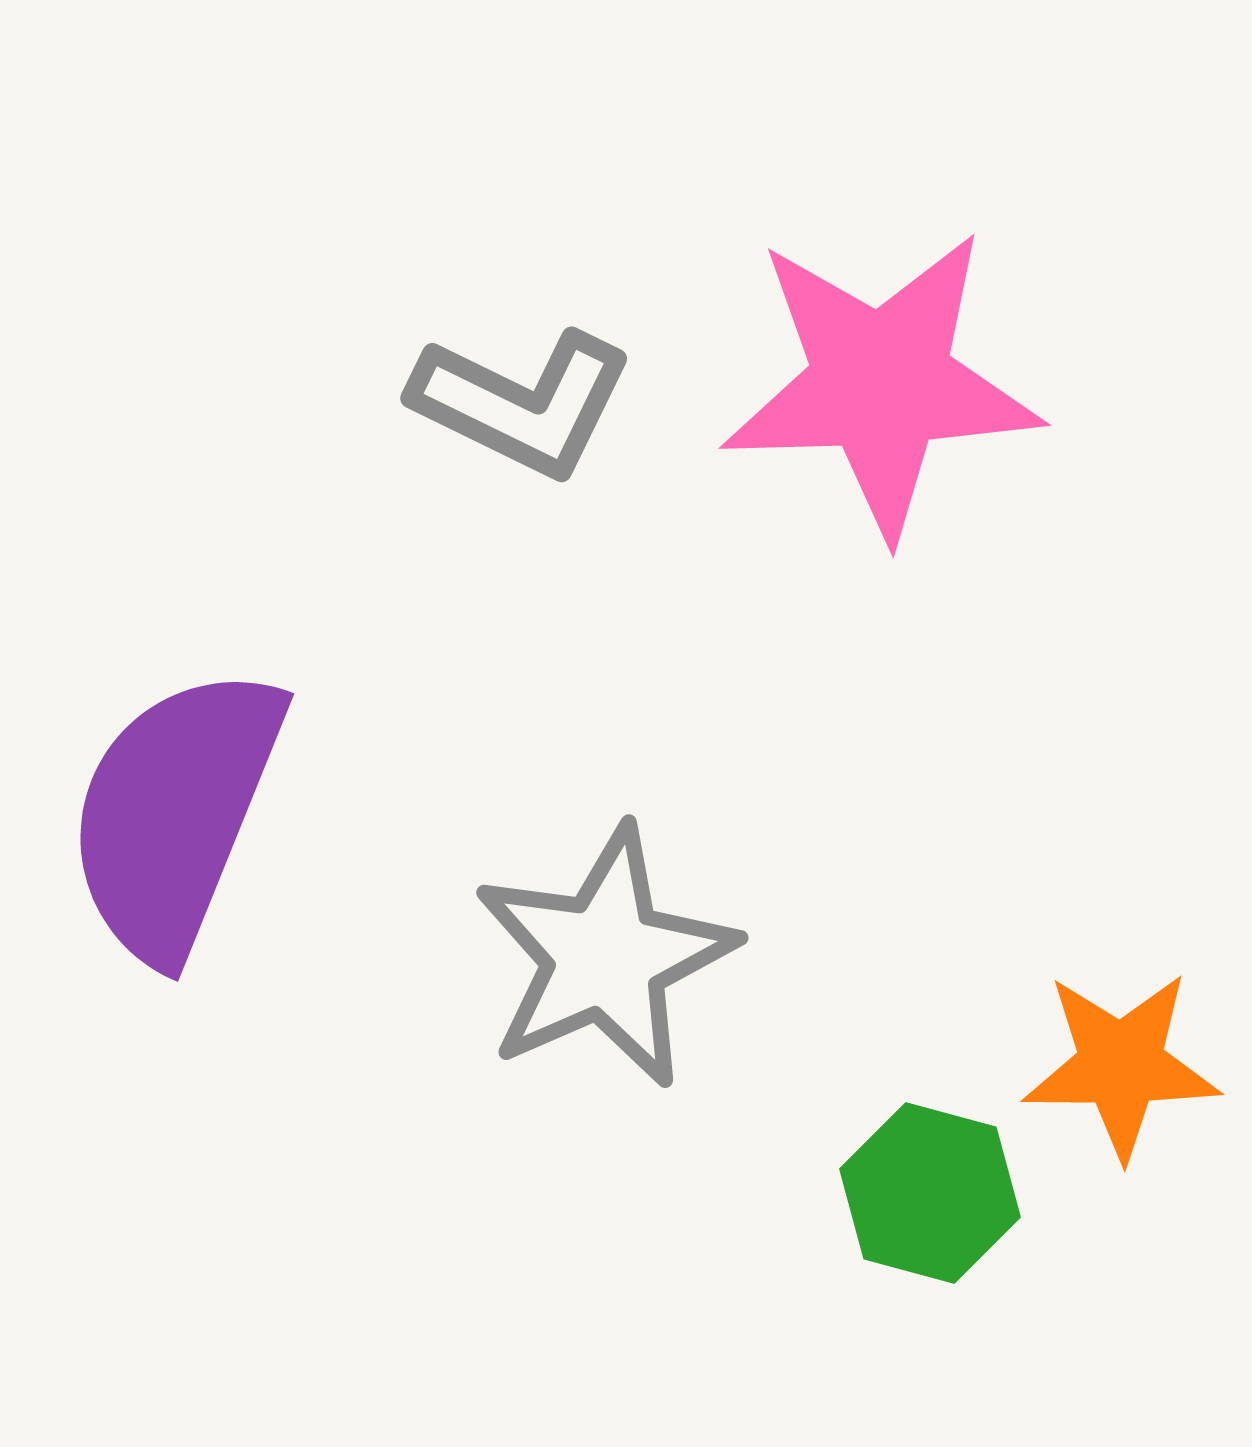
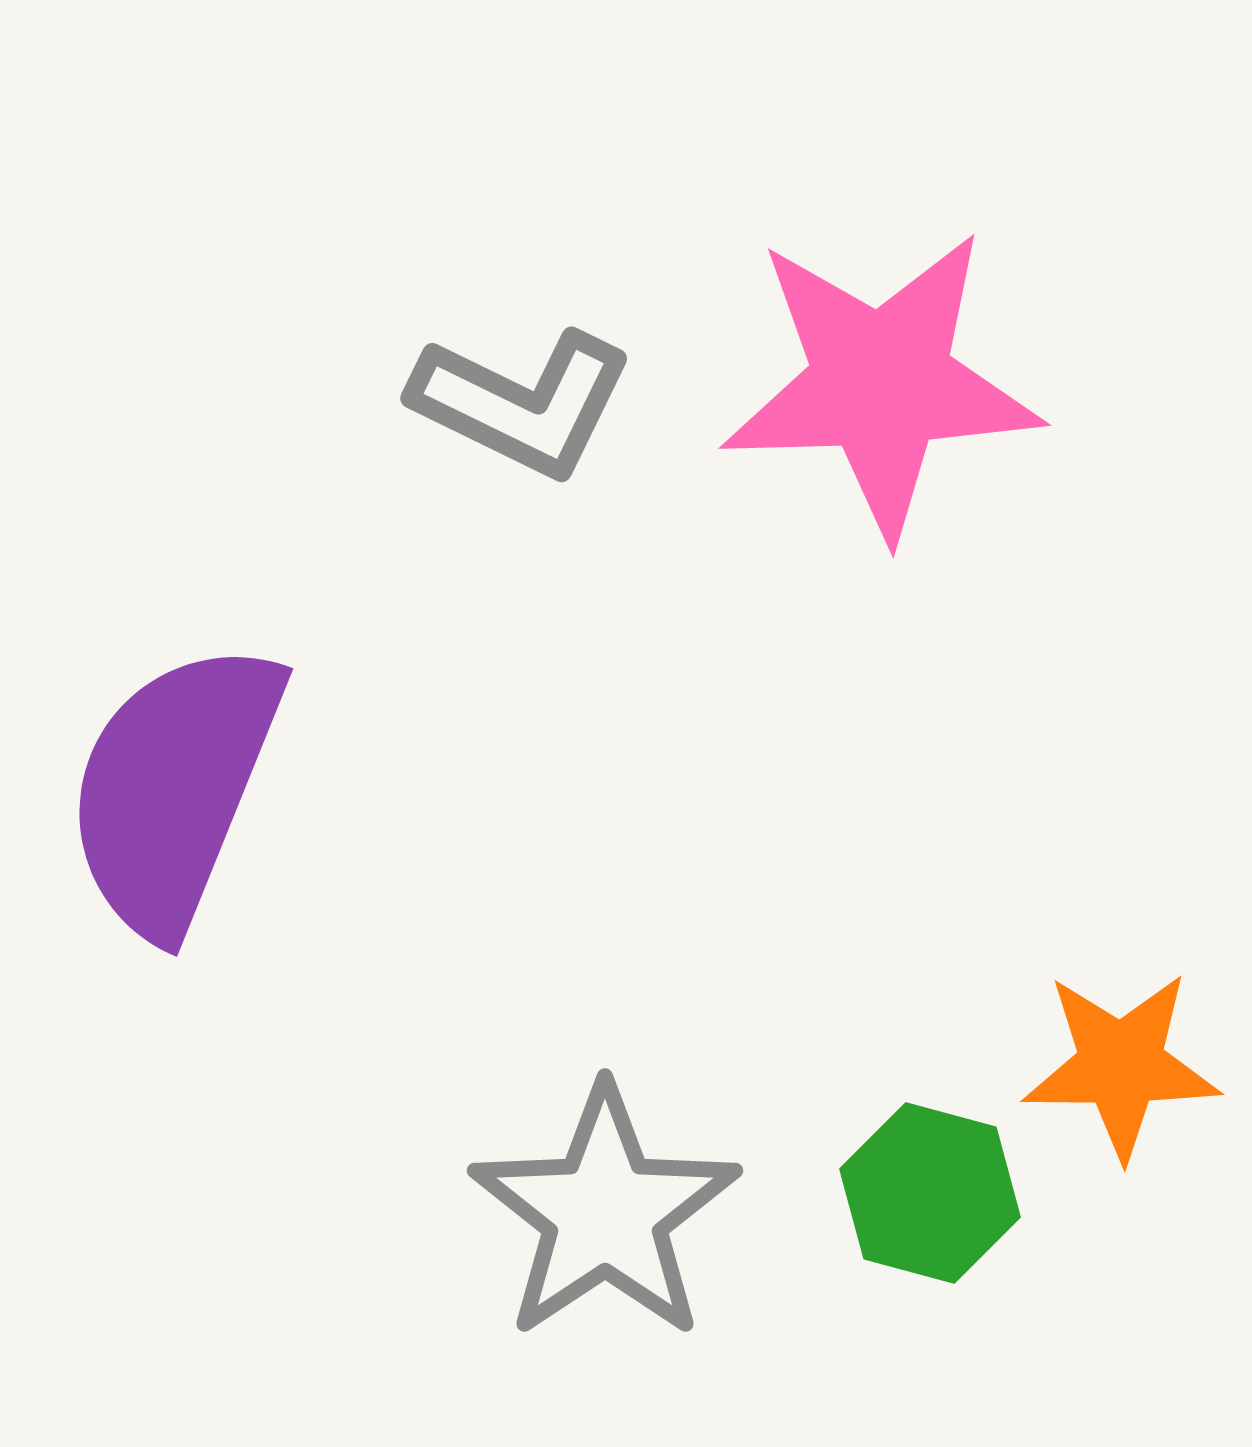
purple semicircle: moved 1 px left, 25 px up
gray star: moved 256 px down; rotated 10 degrees counterclockwise
